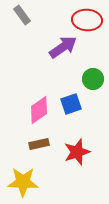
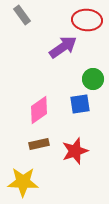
blue square: moved 9 px right; rotated 10 degrees clockwise
red star: moved 2 px left, 1 px up
